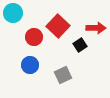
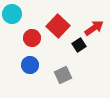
cyan circle: moved 1 px left, 1 px down
red arrow: moved 2 px left; rotated 36 degrees counterclockwise
red circle: moved 2 px left, 1 px down
black square: moved 1 px left
